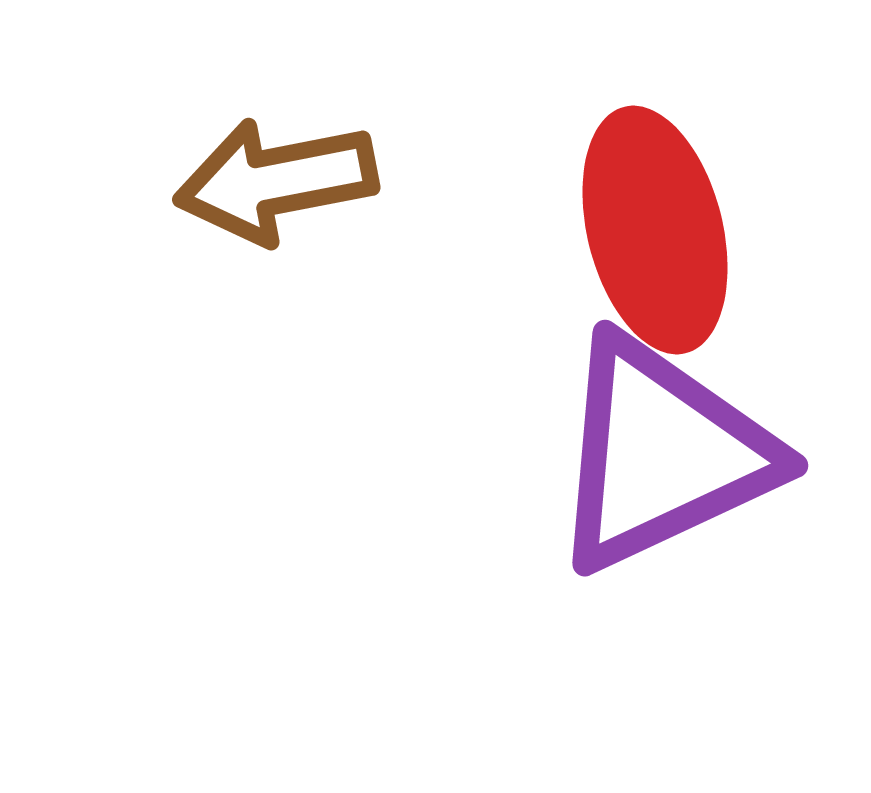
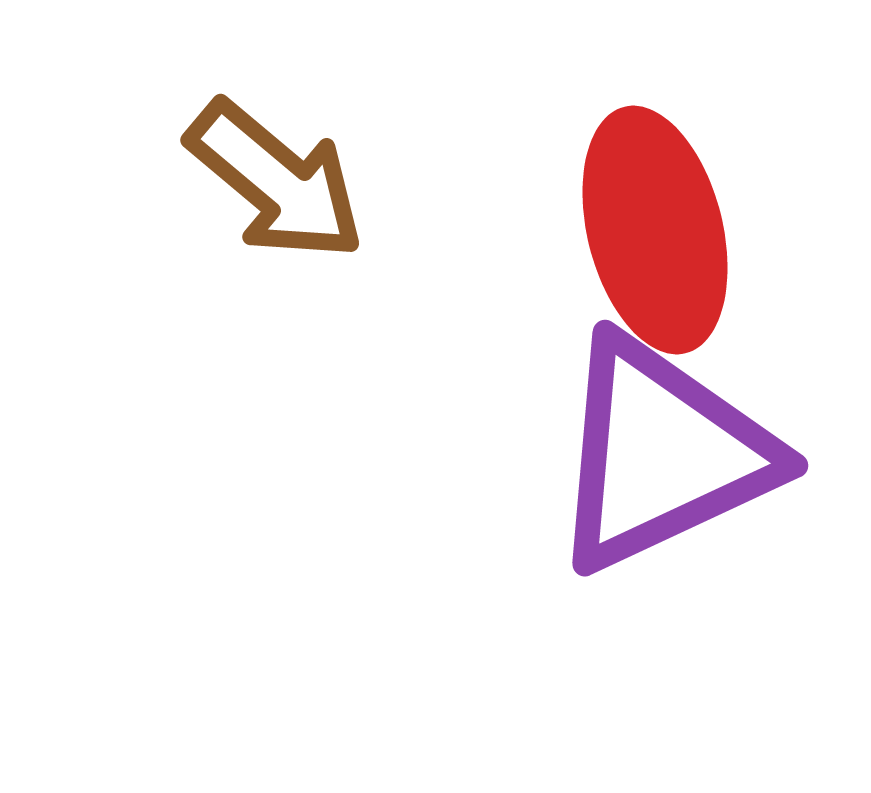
brown arrow: rotated 129 degrees counterclockwise
